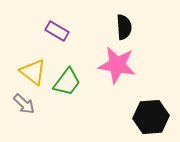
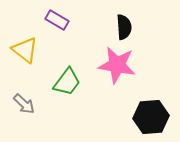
purple rectangle: moved 11 px up
yellow triangle: moved 8 px left, 22 px up
